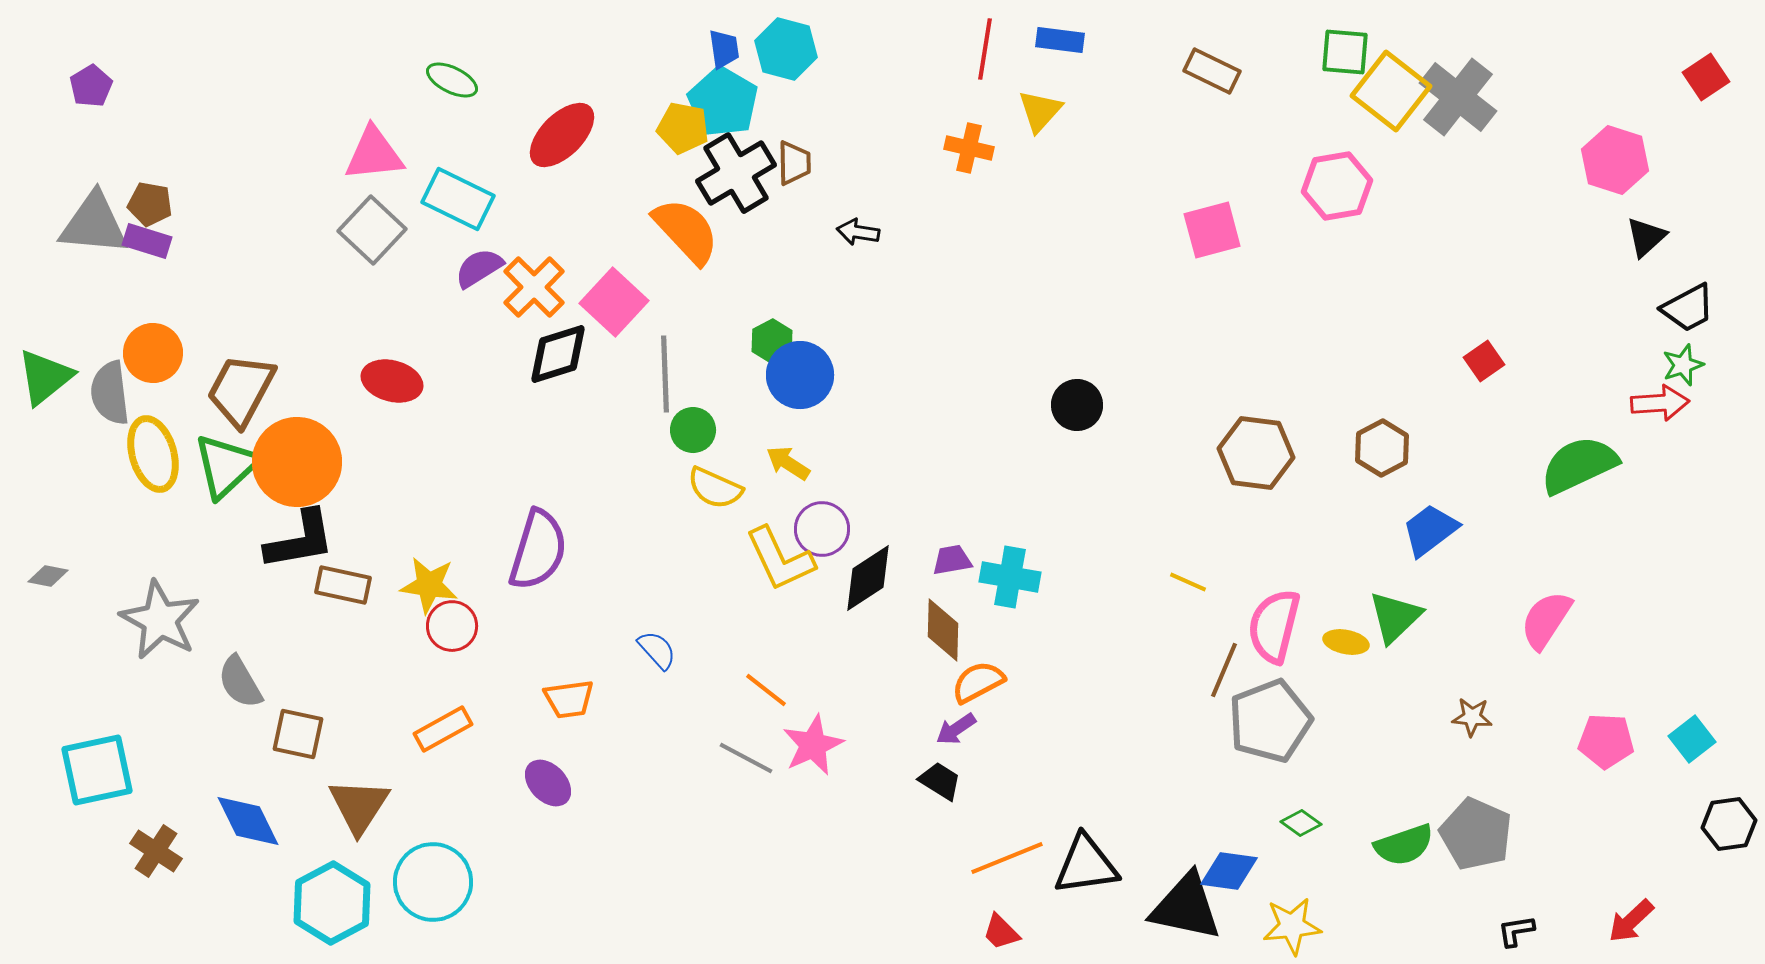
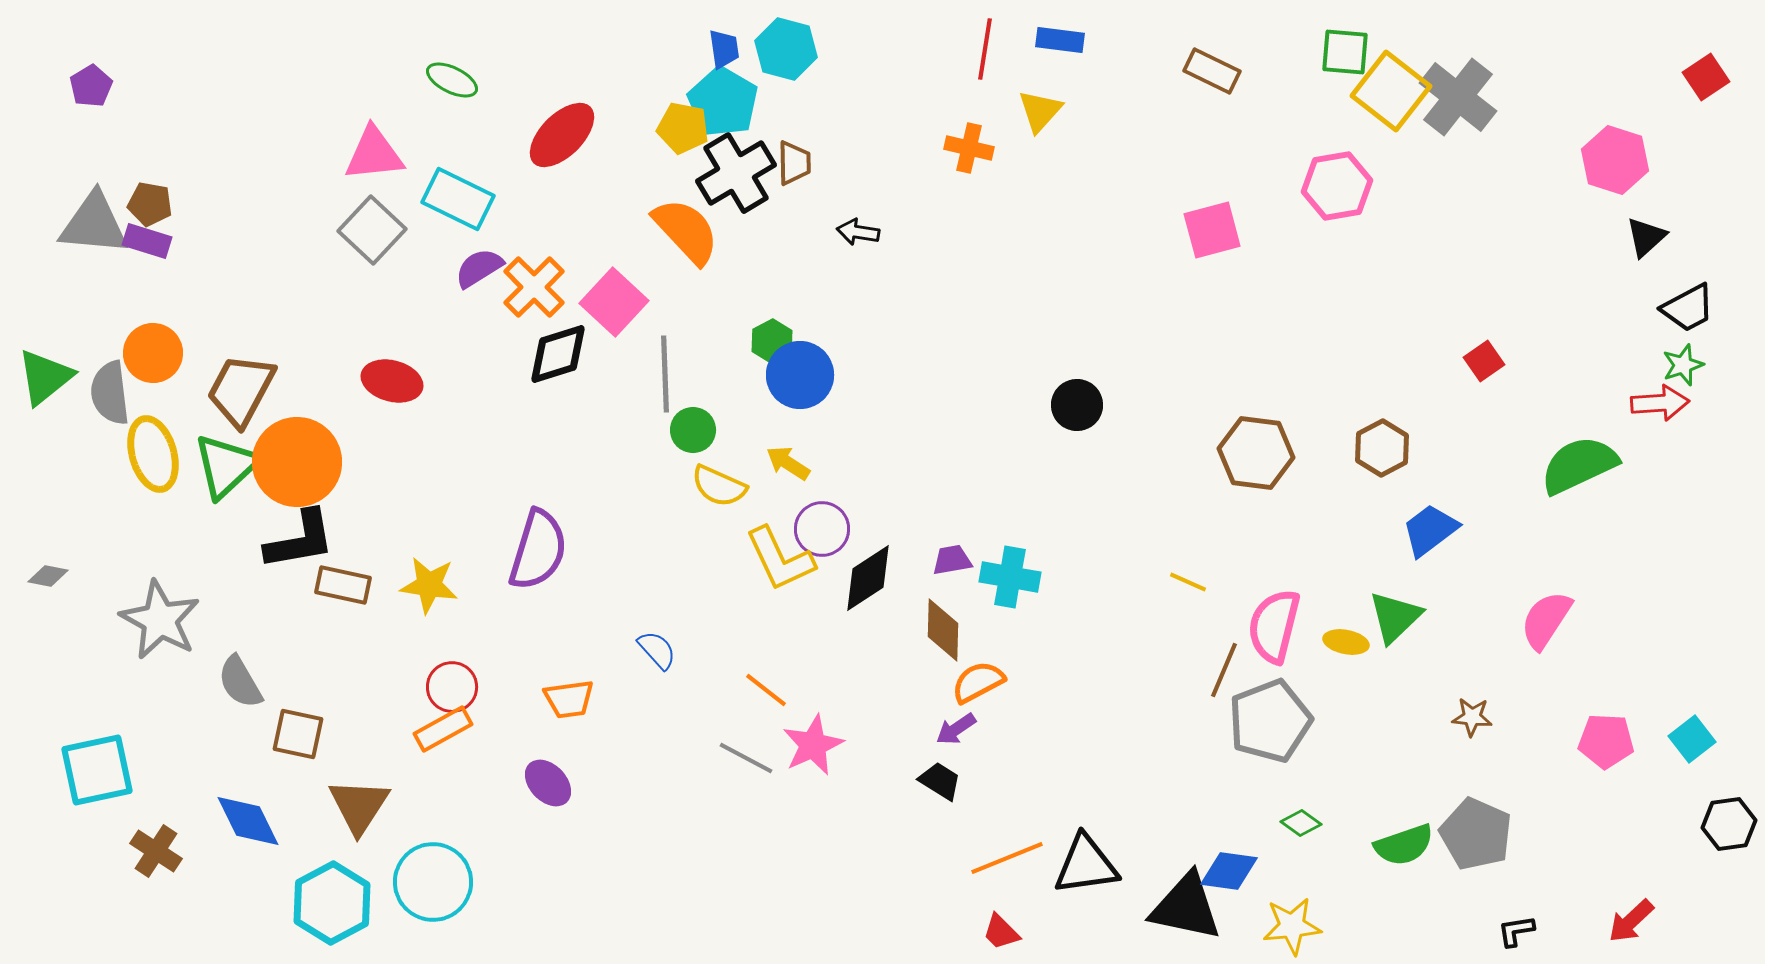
yellow semicircle at (715, 488): moved 4 px right, 2 px up
red circle at (452, 626): moved 61 px down
